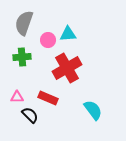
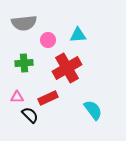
gray semicircle: rotated 115 degrees counterclockwise
cyan triangle: moved 10 px right, 1 px down
green cross: moved 2 px right, 6 px down
red rectangle: rotated 48 degrees counterclockwise
